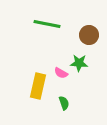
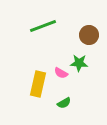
green line: moved 4 px left, 2 px down; rotated 32 degrees counterclockwise
yellow rectangle: moved 2 px up
green semicircle: rotated 80 degrees clockwise
